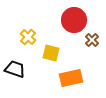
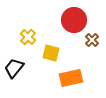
black trapezoid: moved 1 px left, 1 px up; rotated 70 degrees counterclockwise
